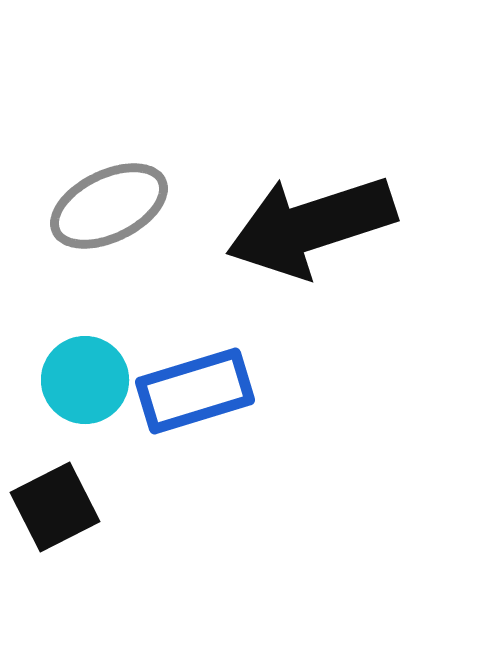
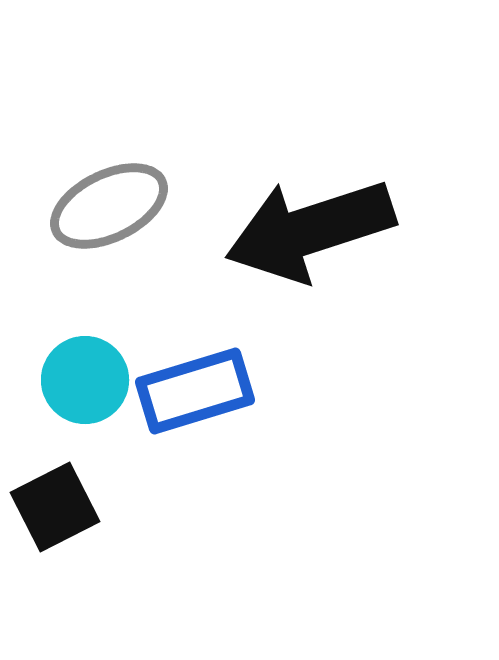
black arrow: moved 1 px left, 4 px down
